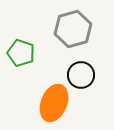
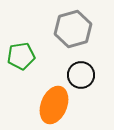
green pentagon: moved 3 px down; rotated 28 degrees counterclockwise
orange ellipse: moved 2 px down
